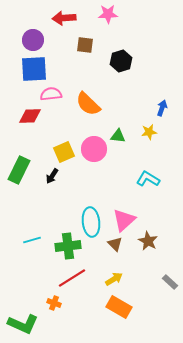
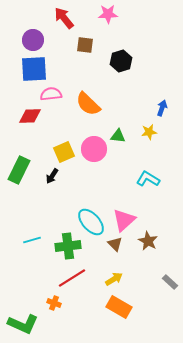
red arrow: rotated 55 degrees clockwise
cyan ellipse: rotated 36 degrees counterclockwise
